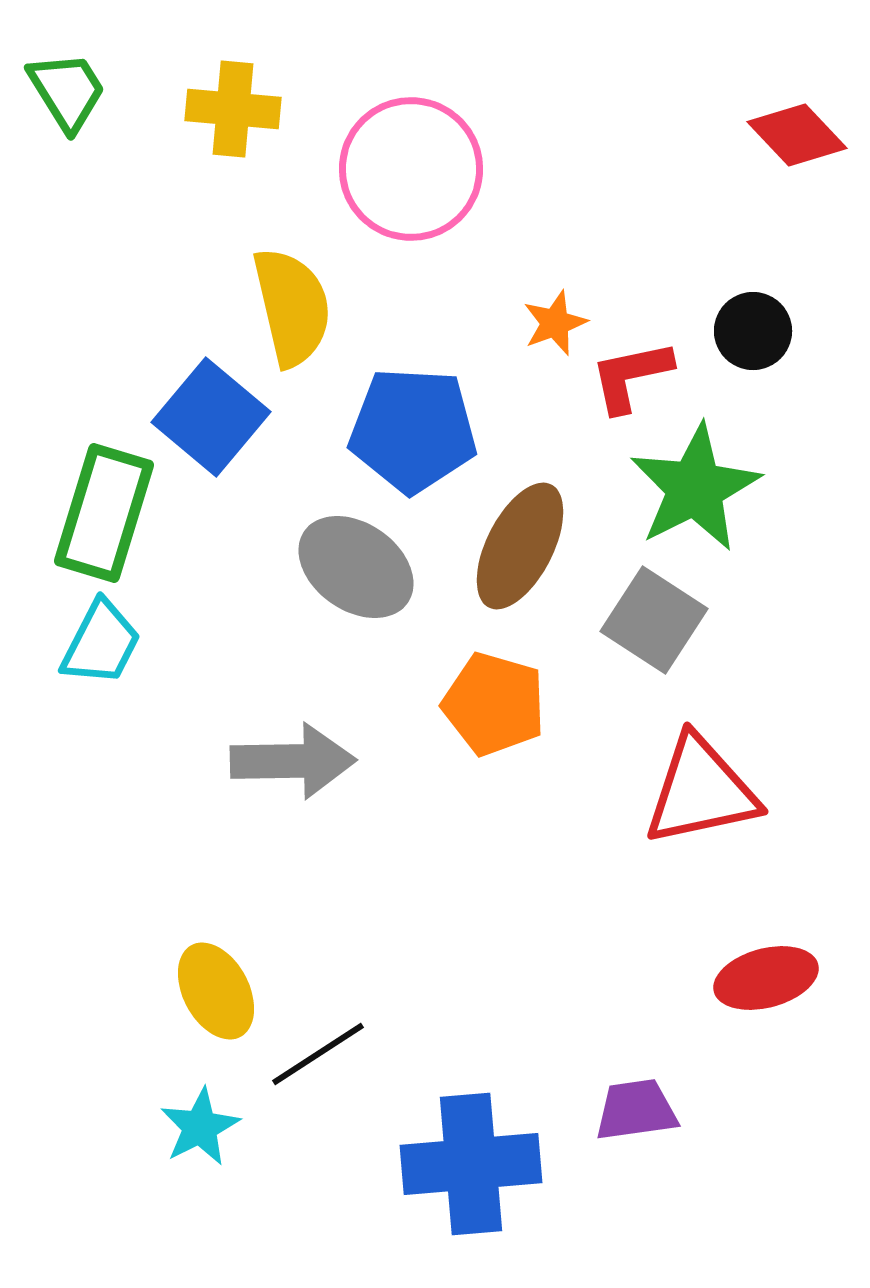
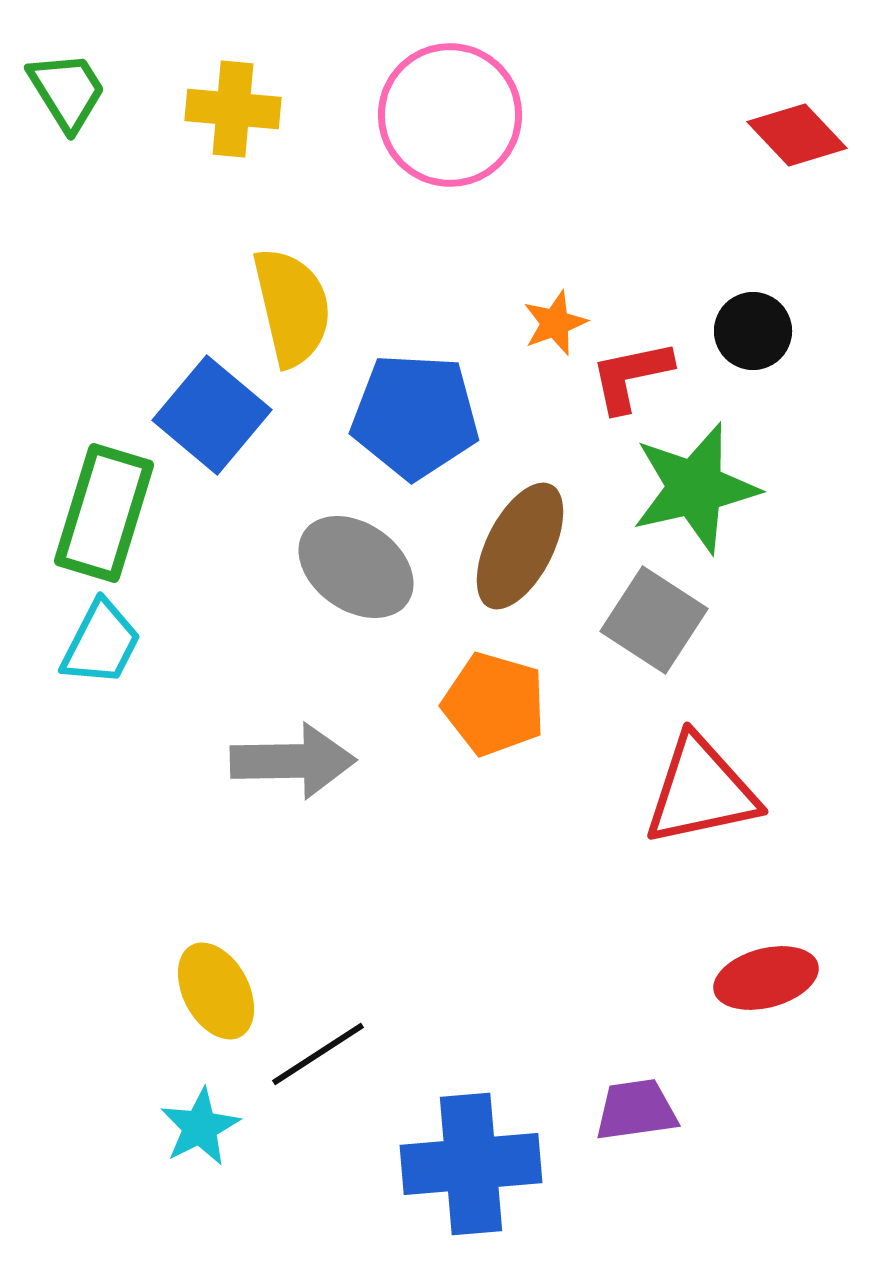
pink circle: moved 39 px right, 54 px up
blue square: moved 1 px right, 2 px up
blue pentagon: moved 2 px right, 14 px up
green star: rotated 14 degrees clockwise
